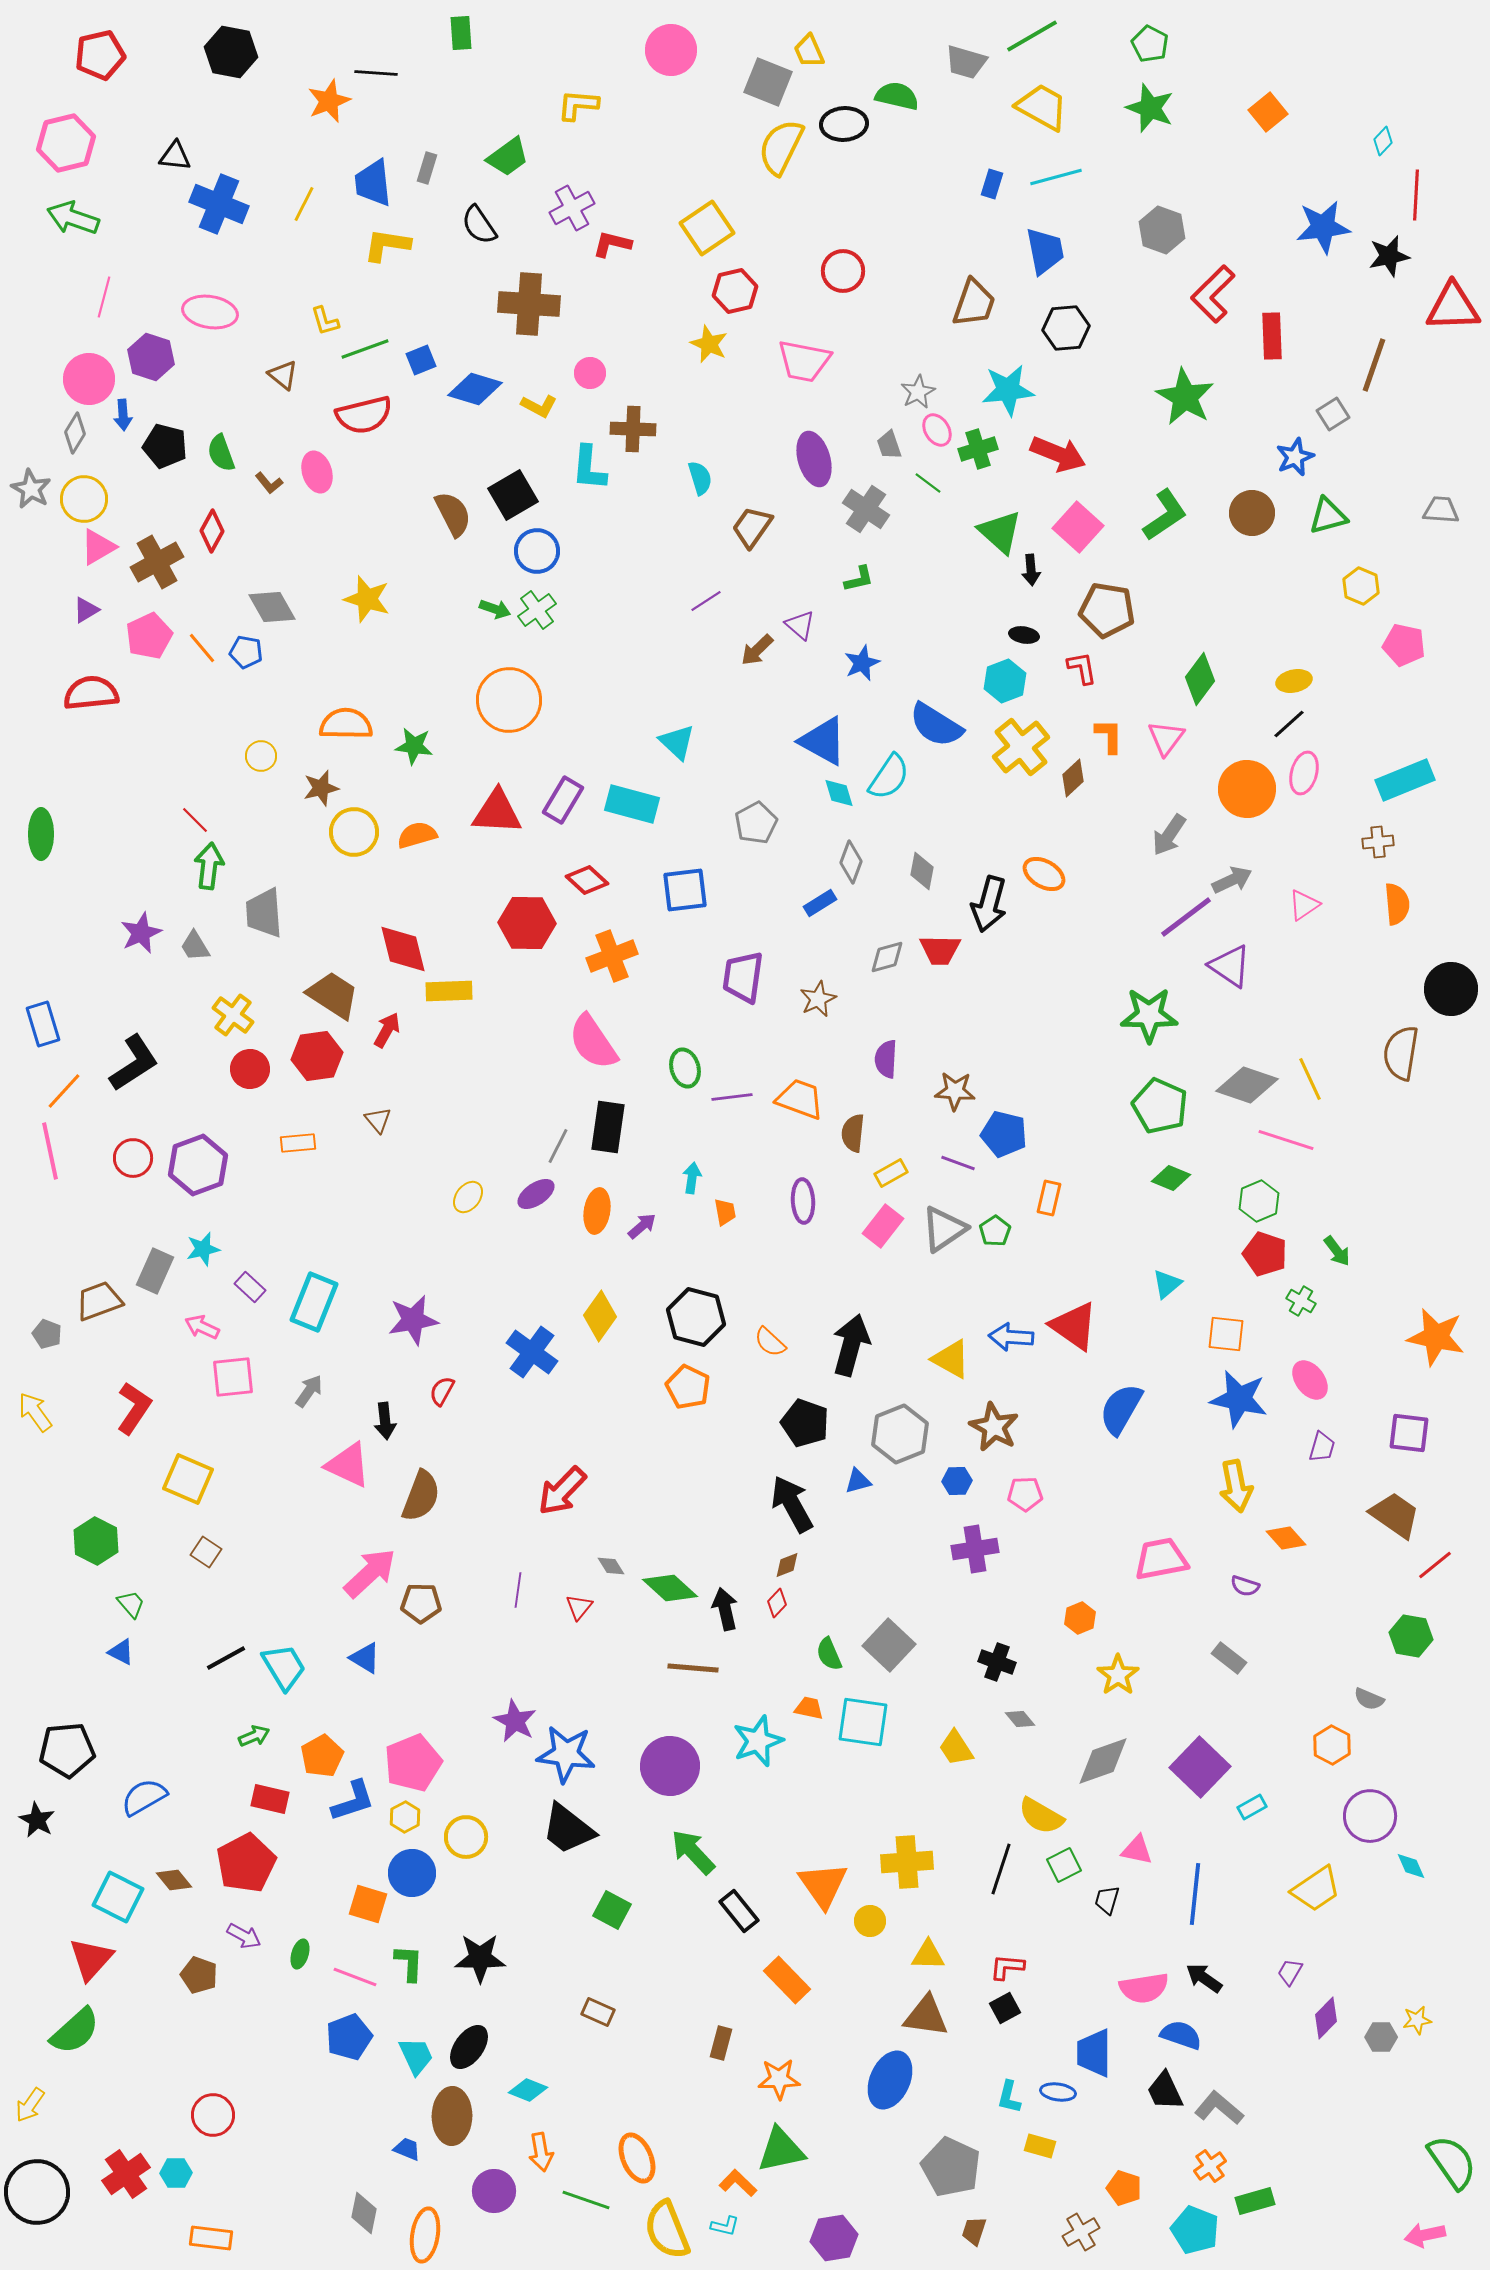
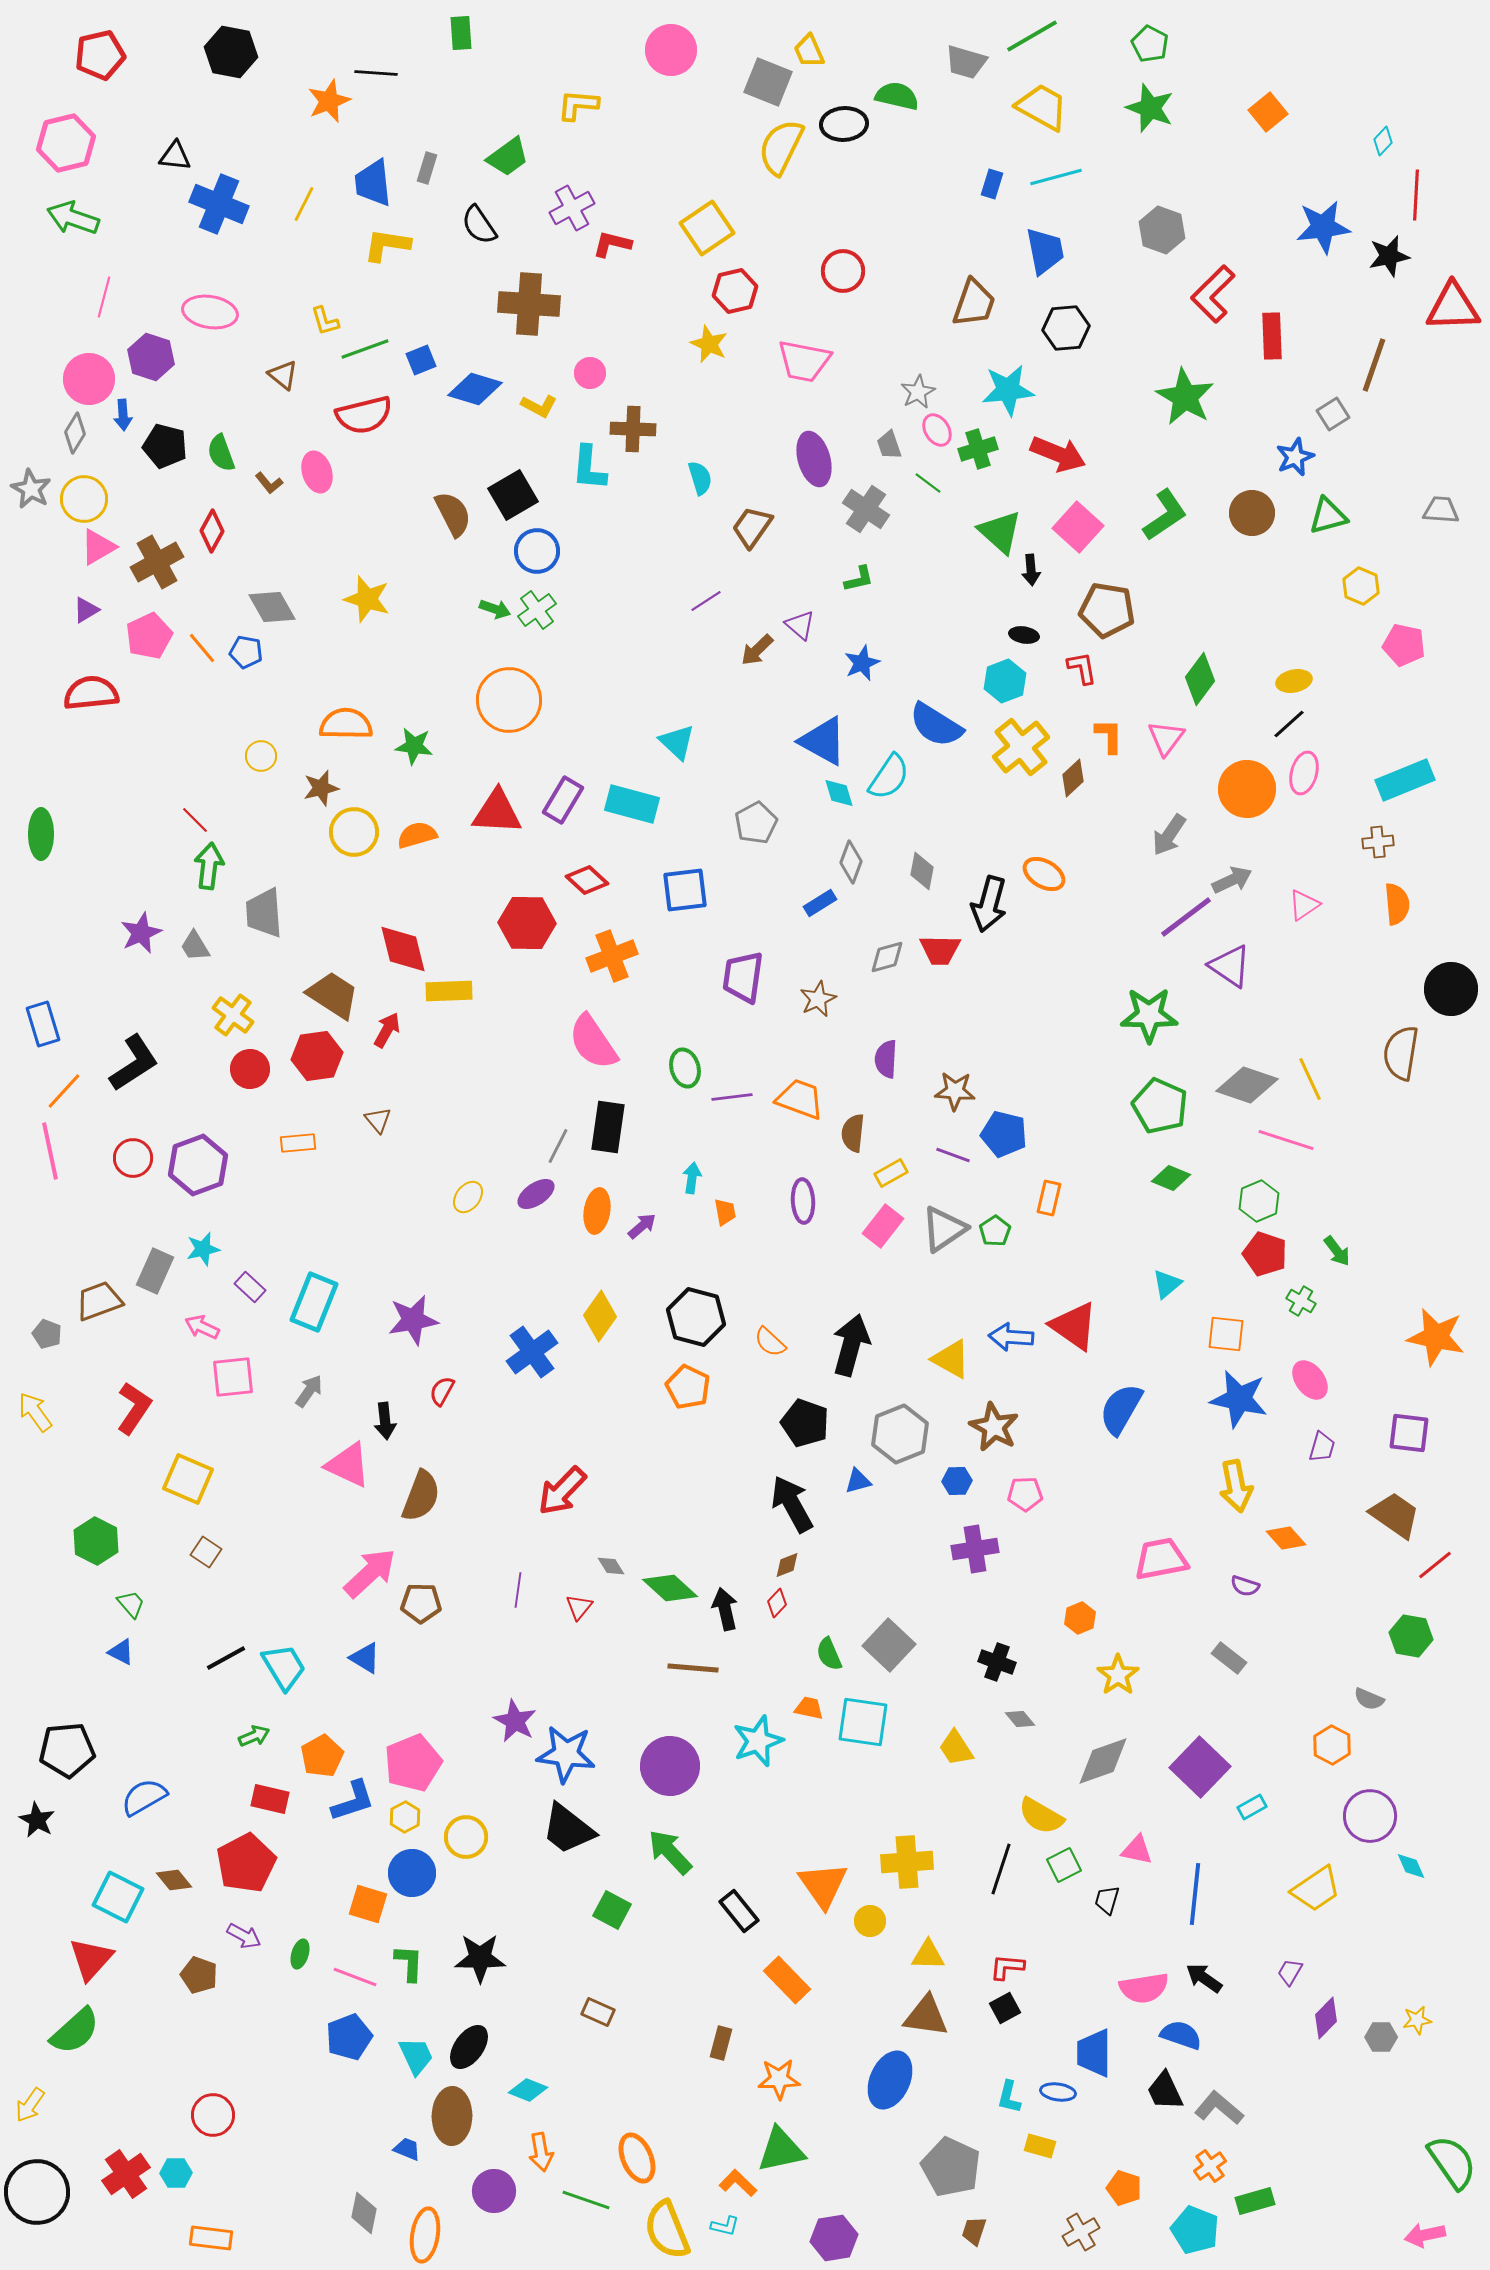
purple line at (958, 1163): moved 5 px left, 8 px up
blue cross at (532, 1352): rotated 18 degrees clockwise
green arrow at (693, 1852): moved 23 px left
